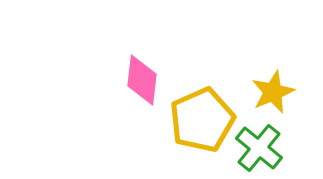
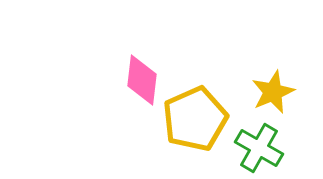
yellow pentagon: moved 7 px left, 1 px up
green cross: rotated 9 degrees counterclockwise
